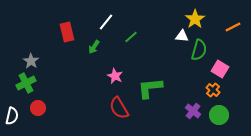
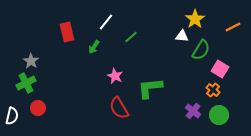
green semicircle: moved 2 px right; rotated 15 degrees clockwise
